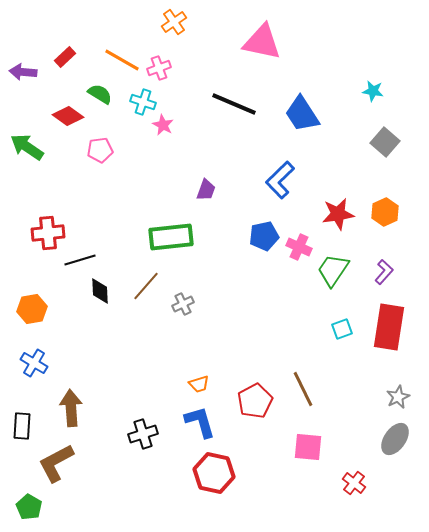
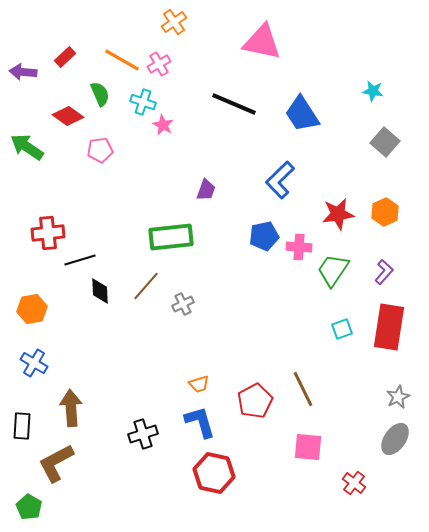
pink cross at (159, 68): moved 4 px up; rotated 10 degrees counterclockwise
green semicircle at (100, 94): rotated 35 degrees clockwise
pink cross at (299, 247): rotated 20 degrees counterclockwise
